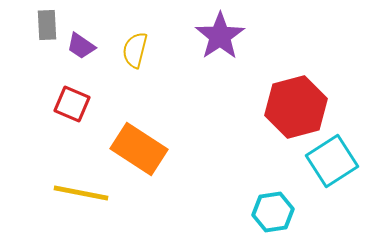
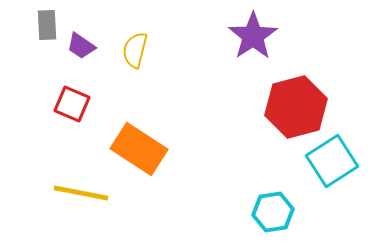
purple star: moved 33 px right
